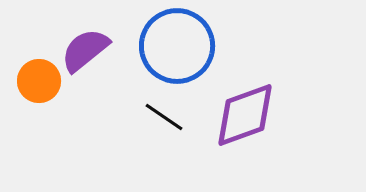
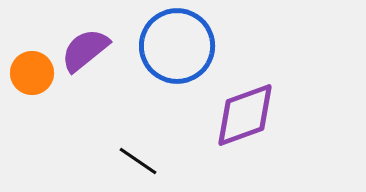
orange circle: moved 7 px left, 8 px up
black line: moved 26 px left, 44 px down
